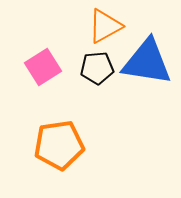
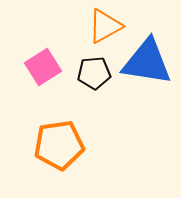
black pentagon: moved 3 px left, 5 px down
